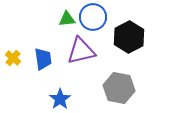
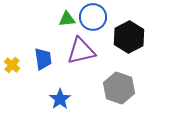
yellow cross: moved 1 px left, 7 px down
gray hexagon: rotated 8 degrees clockwise
